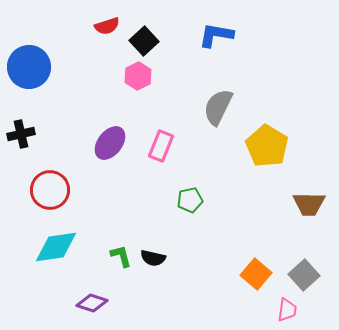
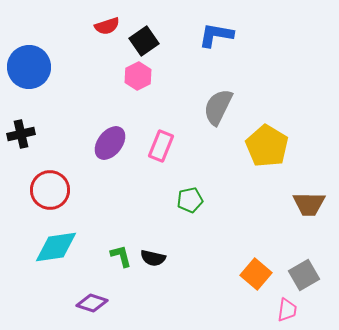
black square: rotated 8 degrees clockwise
gray square: rotated 12 degrees clockwise
